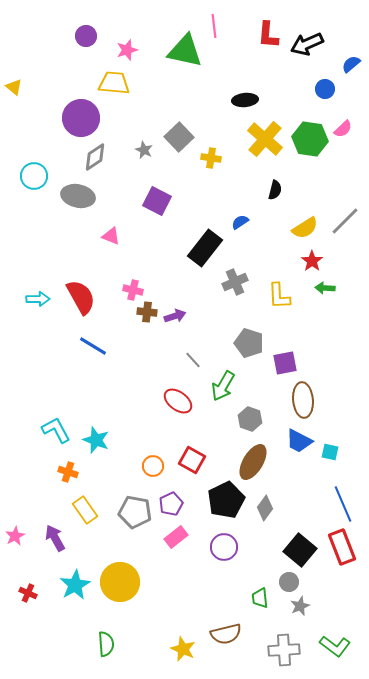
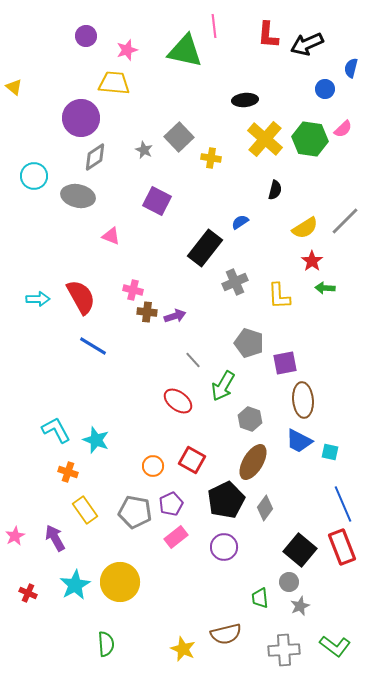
blue semicircle at (351, 64): moved 4 px down; rotated 36 degrees counterclockwise
